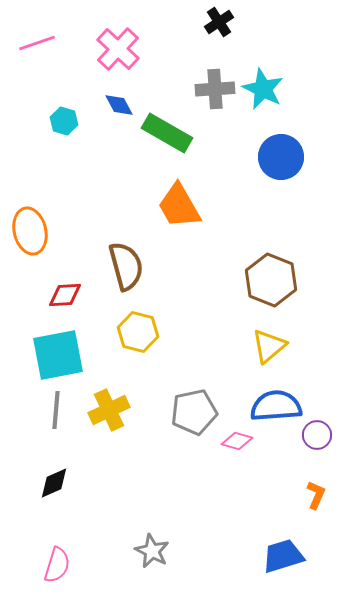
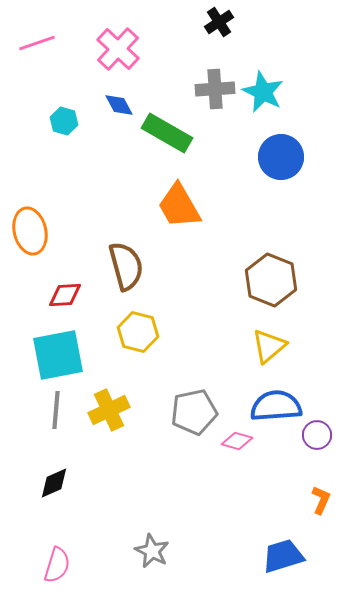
cyan star: moved 3 px down
orange L-shape: moved 5 px right, 5 px down
